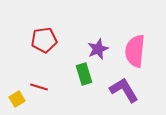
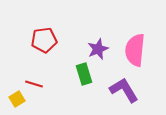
pink semicircle: moved 1 px up
red line: moved 5 px left, 3 px up
